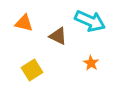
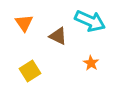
orange triangle: rotated 42 degrees clockwise
yellow square: moved 2 px left, 1 px down
